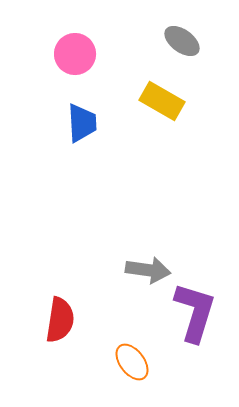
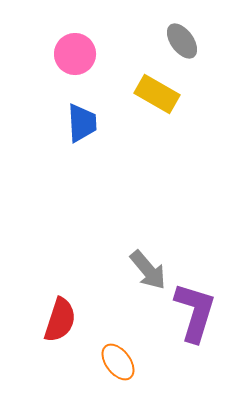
gray ellipse: rotated 18 degrees clockwise
yellow rectangle: moved 5 px left, 7 px up
gray arrow: rotated 42 degrees clockwise
red semicircle: rotated 9 degrees clockwise
orange ellipse: moved 14 px left
